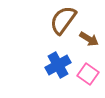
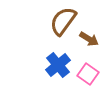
brown semicircle: moved 1 px down
blue cross: rotated 10 degrees counterclockwise
